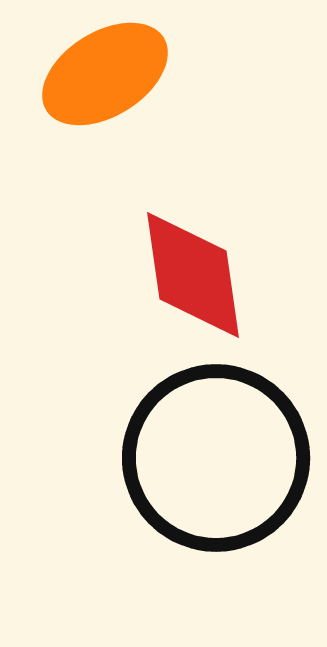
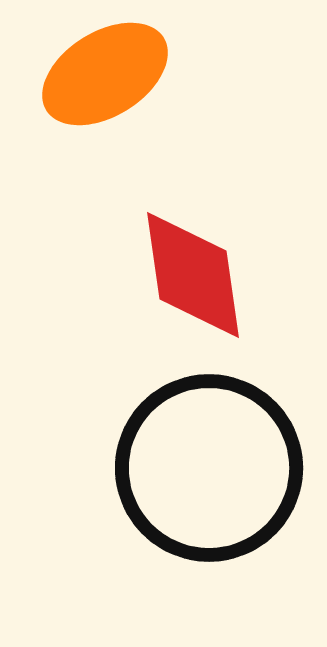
black circle: moved 7 px left, 10 px down
